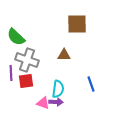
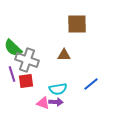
green semicircle: moved 3 px left, 11 px down
purple line: moved 1 px right, 1 px down; rotated 14 degrees counterclockwise
blue line: rotated 70 degrees clockwise
cyan semicircle: rotated 72 degrees clockwise
